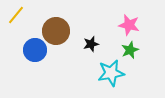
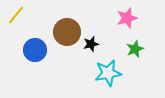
pink star: moved 2 px left, 7 px up; rotated 30 degrees counterclockwise
brown circle: moved 11 px right, 1 px down
green star: moved 5 px right, 1 px up
cyan star: moved 3 px left
